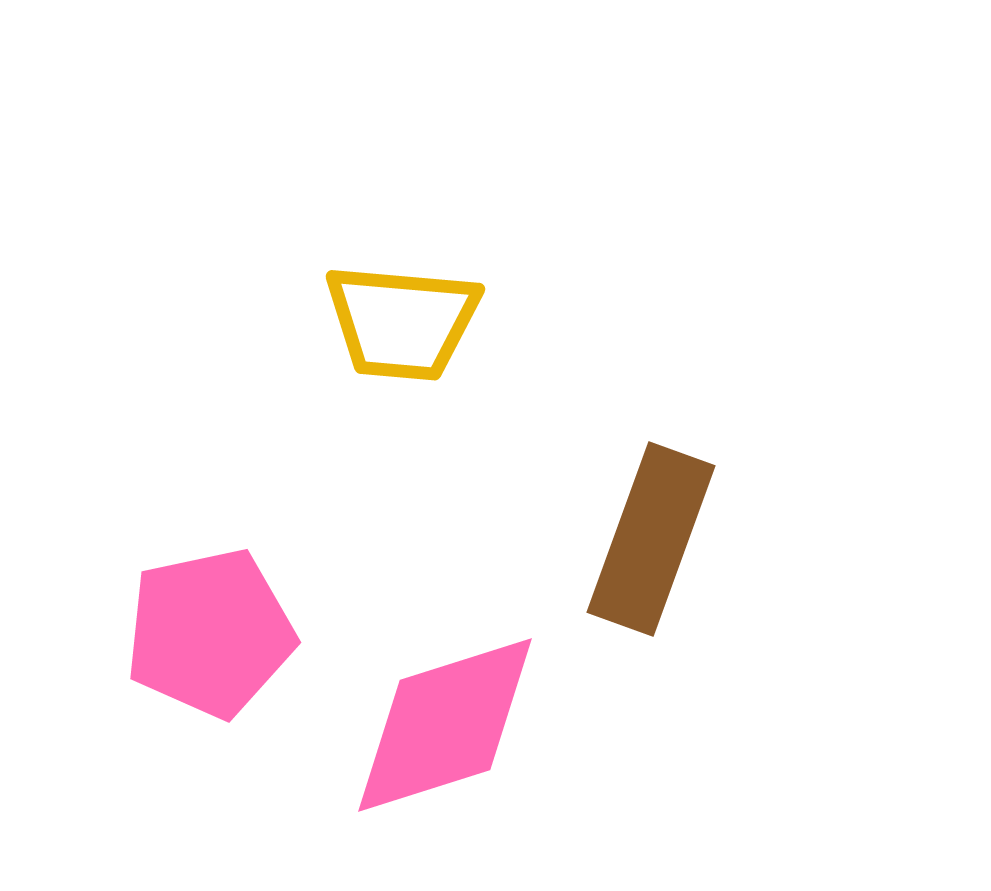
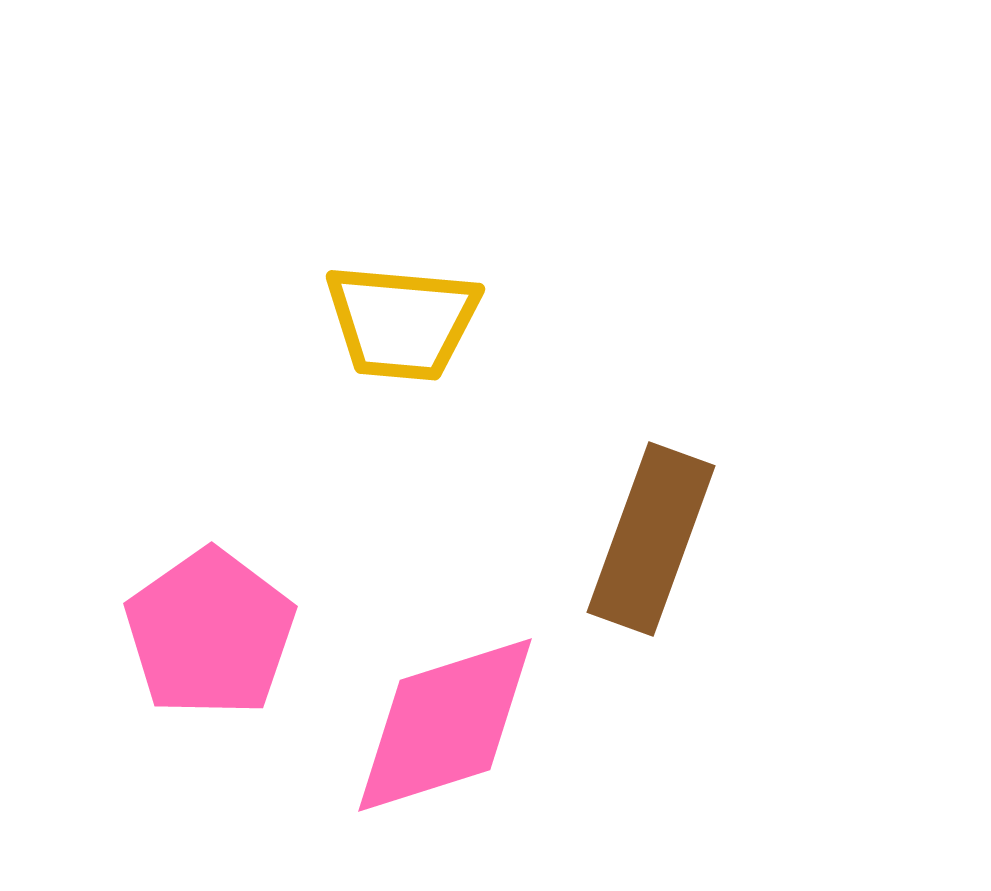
pink pentagon: rotated 23 degrees counterclockwise
